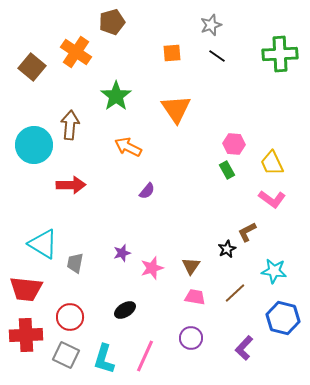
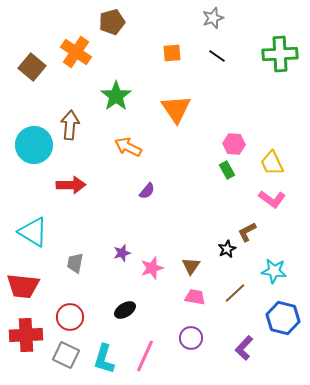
gray star: moved 2 px right, 7 px up
cyan triangle: moved 10 px left, 12 px up
red trapezoid: moved 3 px left, 3 px up
